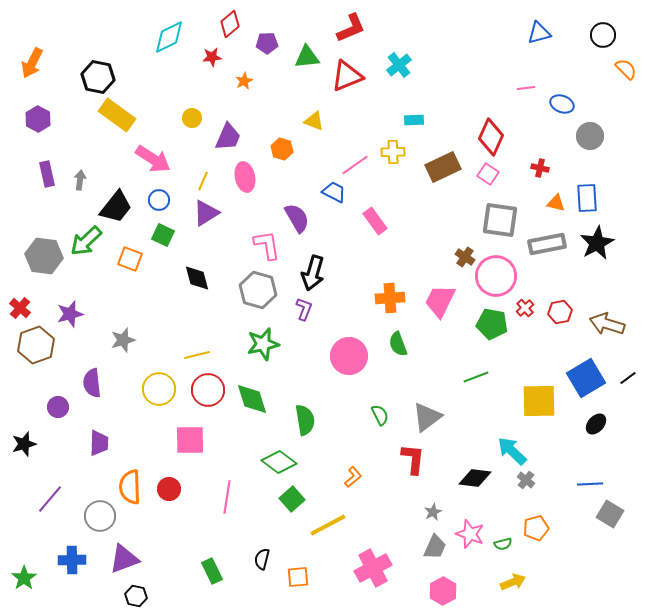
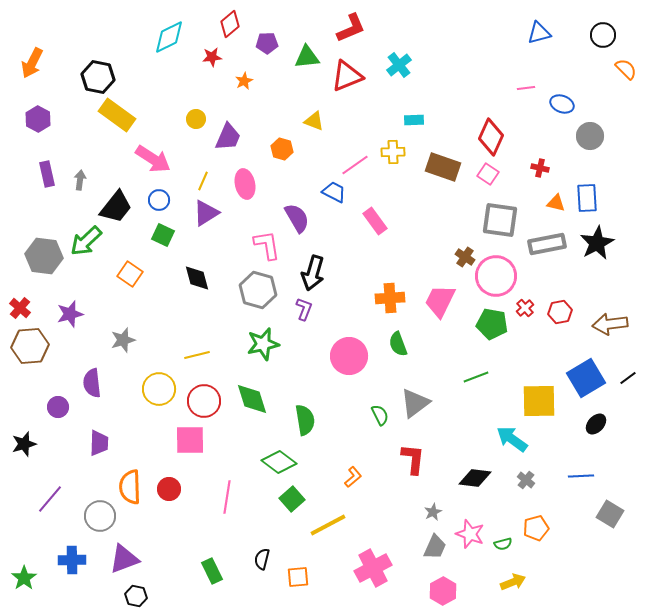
yellow circle at (192, 118): moved 4 px right, 1 px down
brown rectangle at (443, 167): rotated 44 degrees clockwise
pink ellipse at (245, 177): moved 7 px down
orange square at (130, 259): moved 15 px down; rotated 15 degrees clockwise
brown arrow at (607, 324): moved 3 px right; rotated 24 degrees counterclockwise
brown hexagon at (36, 345): moved 6 px left, 1 px down; rotated 15 degrees clockwise
red circle at (208, 390): moved 4 px left, 11 px down
gray triangle at (427, 417): moved 12 px left, 14 px up
cyan arrow at (512, 451): moved 12 px up; rotated 8 degrees counterclockwise
blue line at (590, 484): moved 9 px left, 8 px up
